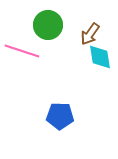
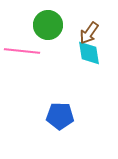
brown arrow: moved 1 px left, 1 px up
pink line: rotated 12 degrees counterclockwise
cyan diamond: moved 11 px left, 4 px up
